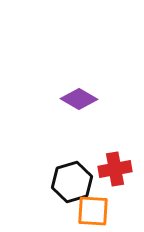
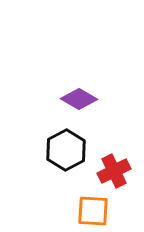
red cross: moved 1 px left, 2 px down; rotated 16 degrees counterclockwise
black hexagon: moved 6 px left, 32 px up; rotated 12 degrees counterclockwise
